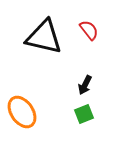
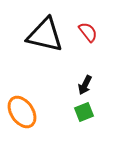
red semicircle: moved 1 px left, 2 px down
black triangle: moved 1 px right, 2 px up
green square: moved 2 px up
